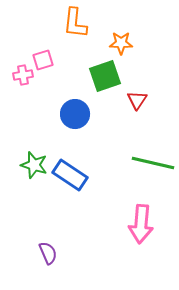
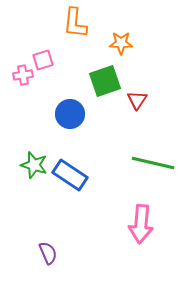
green square: moved 5 px down
blue circle: moved 5 px left
